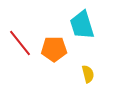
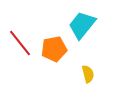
cyan trapezoid: rotated 56 degrees clockwise
orange pentagon: rotated 10 degrees counterclockwise
